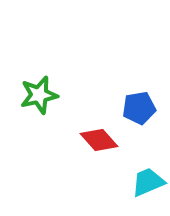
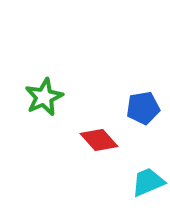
green star: moved 5 px right, 2 px down; rotated 12 degrees counterclockwise
blue pentagon: moved 4 px right
